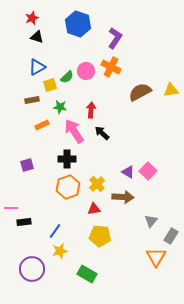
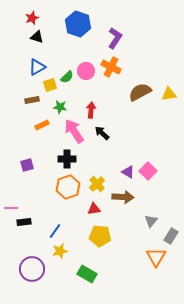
yellow triangle: moved 2 px left, 4 px down
